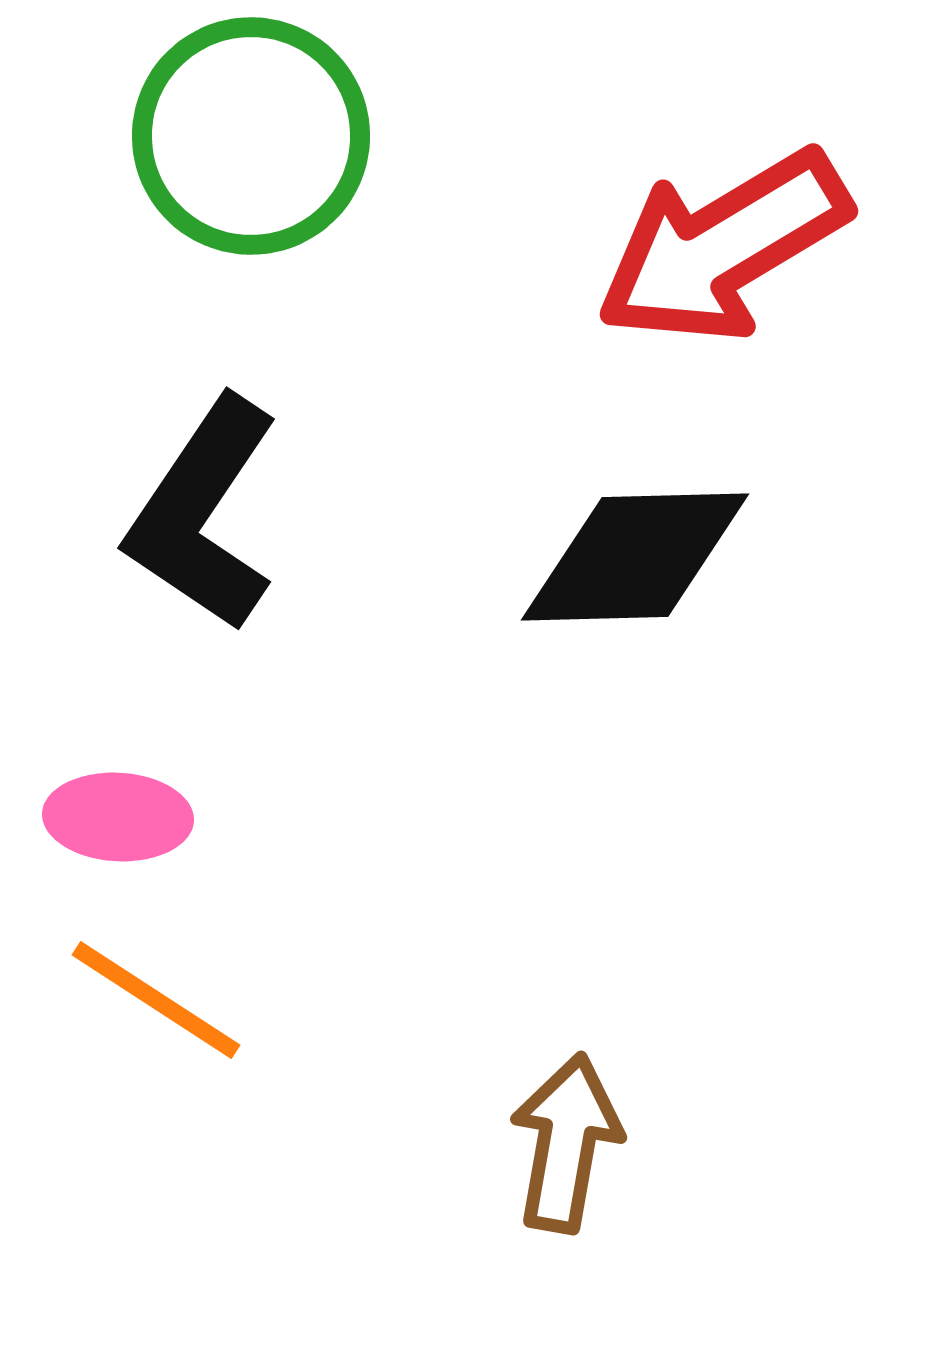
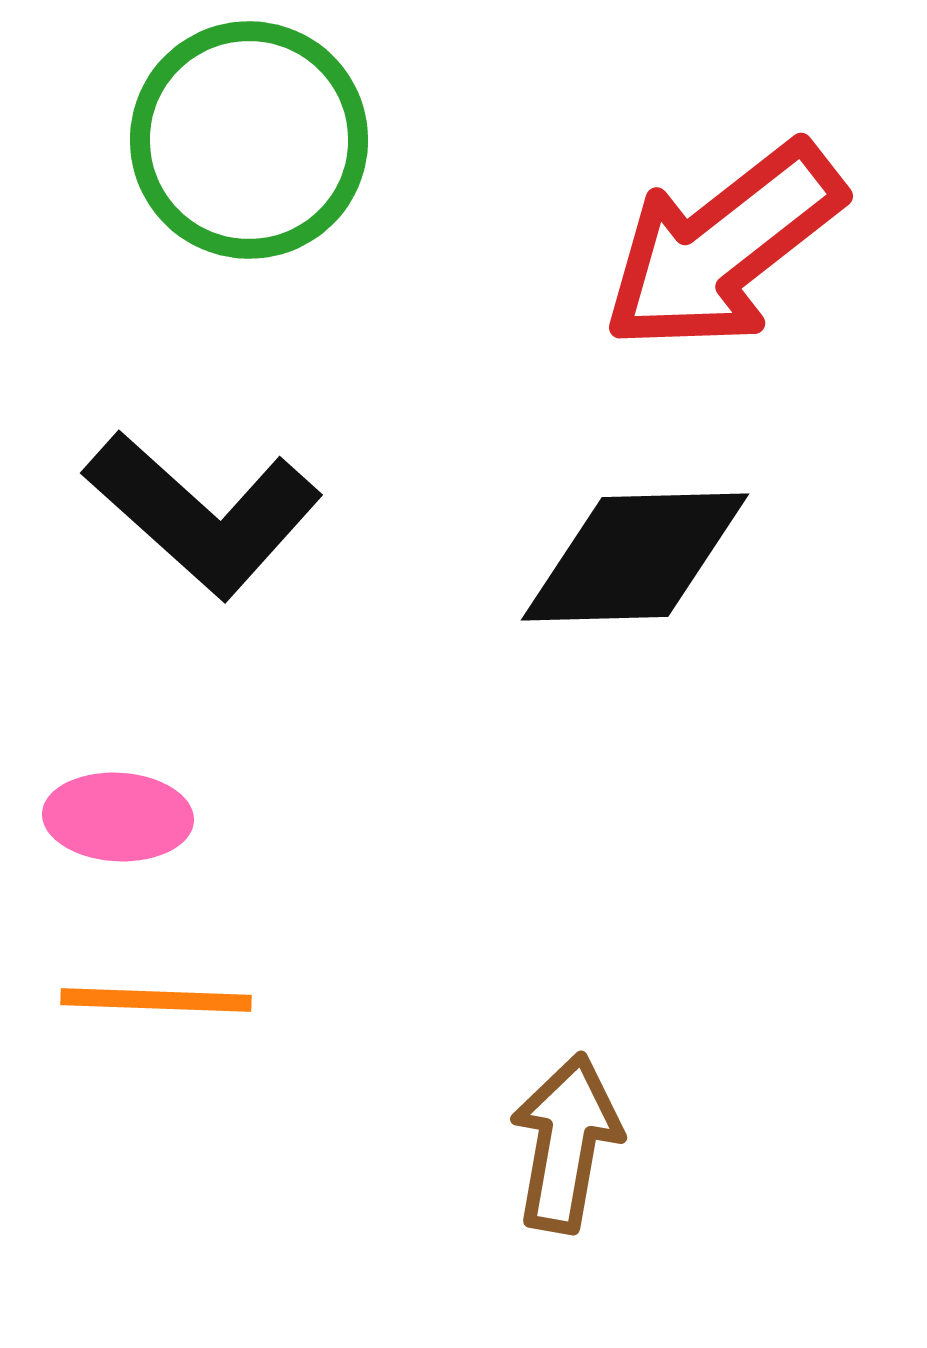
green circle: moved 2 px left, 4 px down
red arrow: rotated 7 degrees counterclockwise
black L-shape: rotated 82 degrees counterclockwise
orange line: rotated 31 degrees counterclockwise
